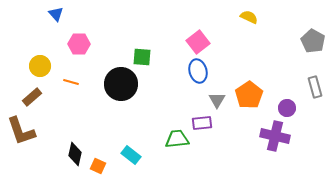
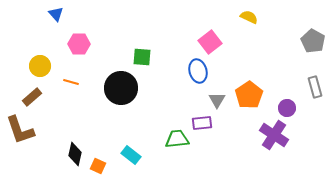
pink square: moved 12 px right
black circle: moved 4 px down
brown L-shape: moved 1 px left, 1 px up
purple cross: moved 1 px left, 1 px up; rotated 20 degrees clockwise
